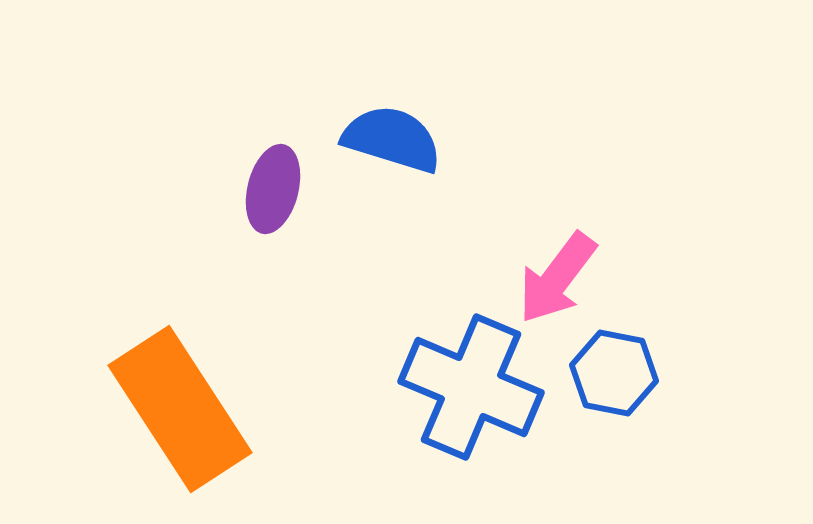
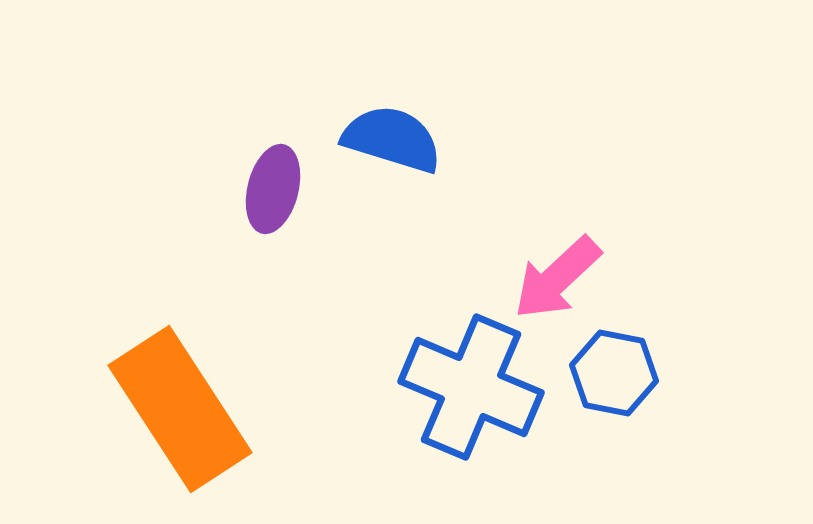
pink arrow: rotated 10 degrees clockwise
